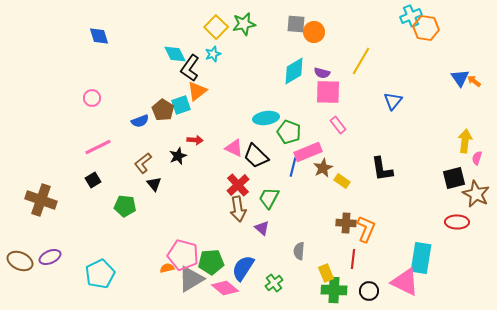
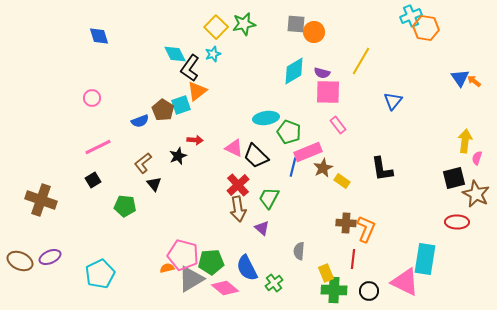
cyan rectangle at (421, 258): moved 4 px right, 1 px down
blue semicircle at (243, 268): moved 4 px right; rotated 60 degrees counterclockwise
